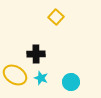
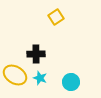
yellow square: rotated 14 degrees clockwise
cyan star: moved 1 px left
